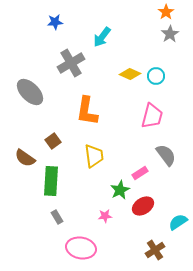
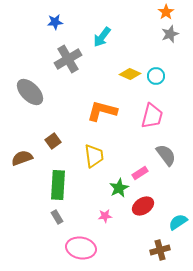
gray star: rotated 12 degrees clockwise
gray cross: moved 3 px left, 4 px up
orange L-shape: moved 15 px right; rotated 96 degrees clockwise
brown semicircle: moved 3 px left; rotated 125 degrees clockwise
green rectangle: moved 7 px right, 4 px down
green star: moved 1 px left, 2 px up
brown cross: moved 5 px right; rotated 18 degrees clockwise
